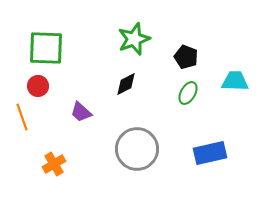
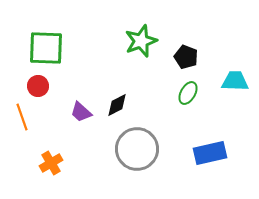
green star: moved 7 px right, 2 px down
black diamond: moved 9 px left, 21 px down
orange cross: moved 3 px left, 1 px up
